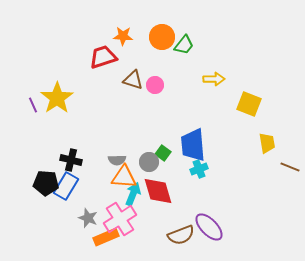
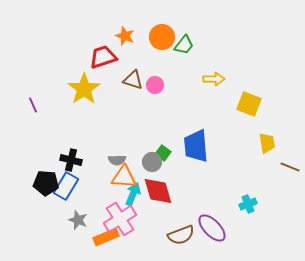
orange star: moved 2 px right; rotated 18 degrees clockwise
yellow star: moved 27 px right, 9 px up
blue trapezoid: moved 3 px right, 1 px down
gray circle: moved 3 px right
cyan cross: moved 49 px right, 35 px down
gray star: moved 10 px left, 2 px down
purple ellipse: moved 3 px right, 1 px down
